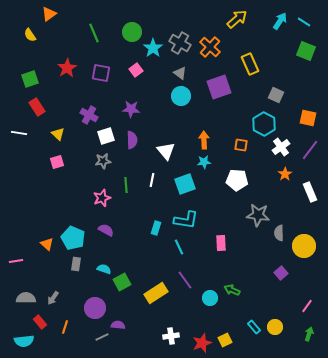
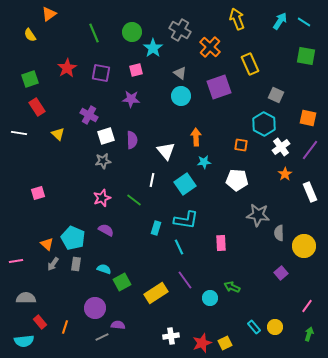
yellow arrow at (237, 19): rotated 70 degrees counterclockwise
gray cross at (180, 43): moved 13 px up
green square at (306, 51): moved 5 px down; rotated 12 degrees counterclockwise
pink square at (136, 70): rotated 24 degrees clockwise
purple star at (131, 109): moved 10 px up
orange arrow at (204, 140): moved 8 px left, 3 px up
pink square at (57, 162): moved 19 px left, 31 px down
cyan square at (185, 184): rotated 15 degrees counterclockwise
green line at (126, 185): moved 8 px right, 15 px down; rotated 49 degrees counterclockwise
green arrow at (232, 290): moved 3 px up
gray arrow at (53, 298): moved 34 px up
yellow square at (225, 340): moved 3 px down
